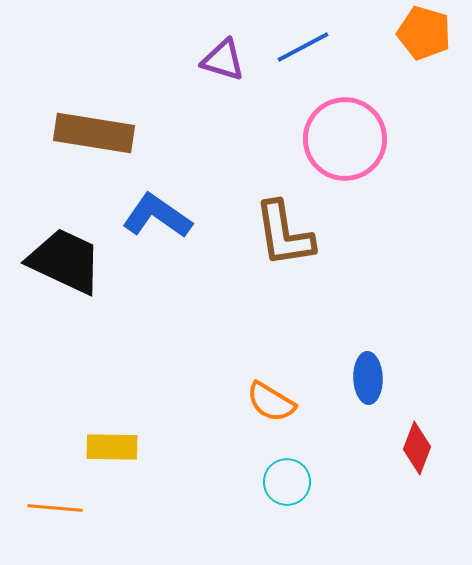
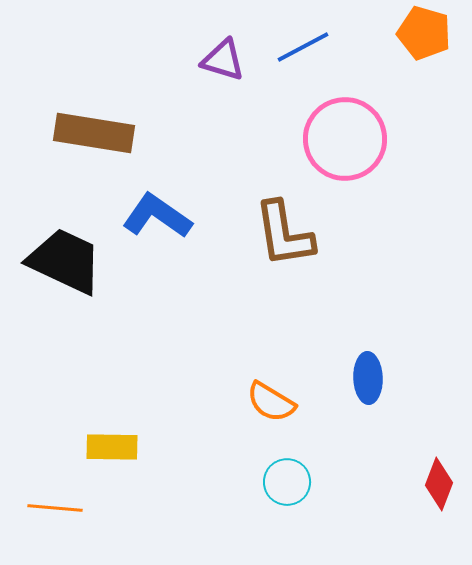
red diamond: moved 22 px right, 36 px down
